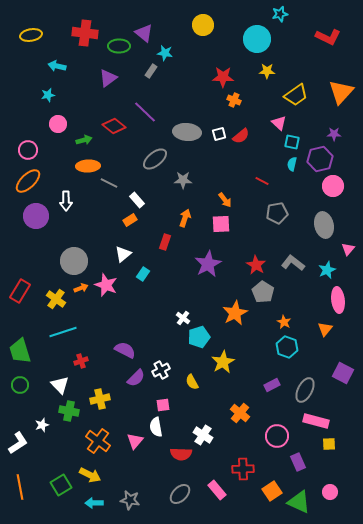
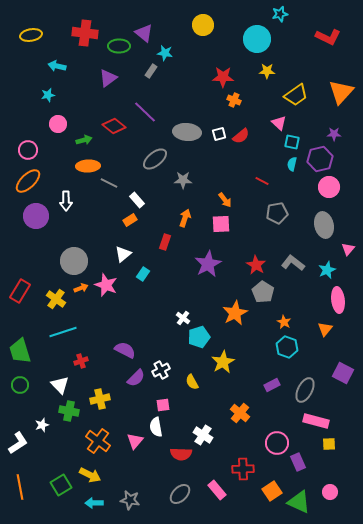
pink circle at (333, 186): moved 4 px left, 1 px down
pink circle at (277, 436): moved 7 px down
